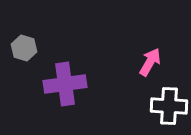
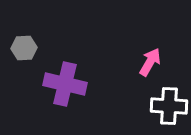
gray hexagon: rotated 20 degrees counterclockwise
purple cross: rotated 21 degrees clockwise
